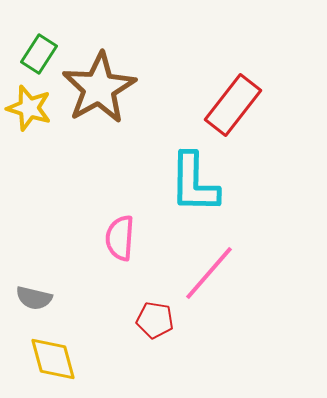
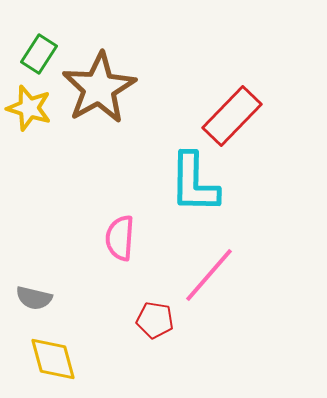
red rectangle: moved 1 px left, 11 px down; rotated 6 degrees clockwise
pink line: moved 2 px down
